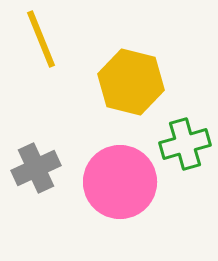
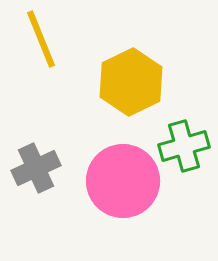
yellow hexagon: rotated 20 degrees clockwise
green cross: moved 1 px left, 2 px down
pink circle: moved 3 px right, 1 px up
